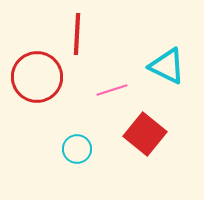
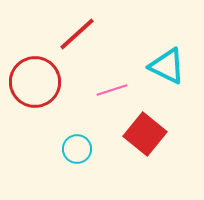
red line: rotated 45 degrees clockwise
red circle: moved 2 px left, 5 px down
